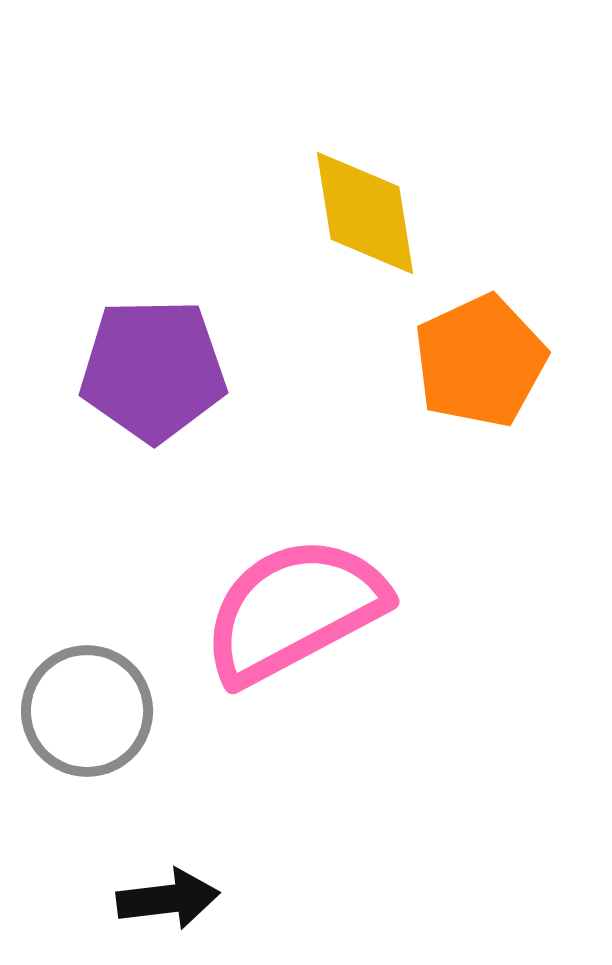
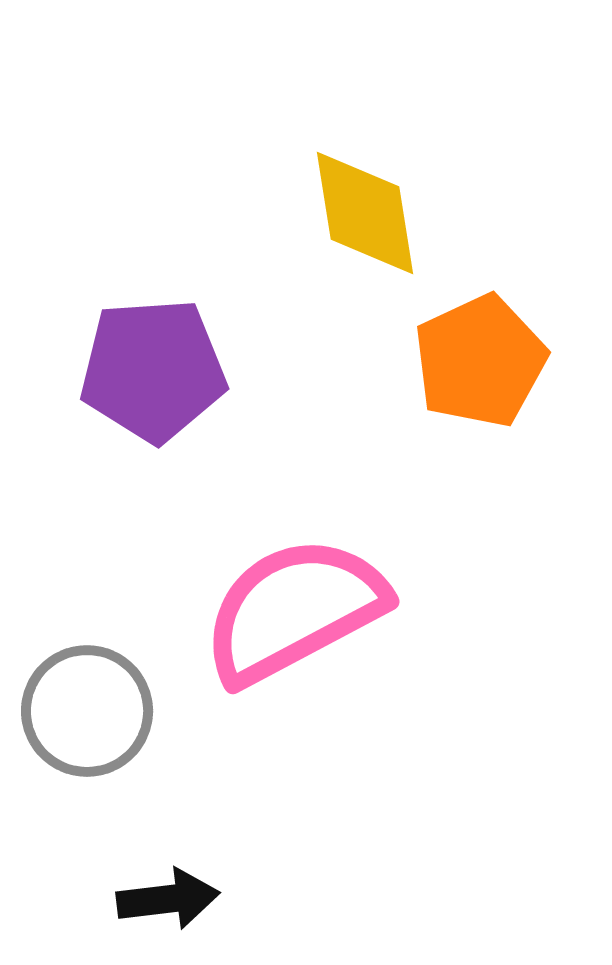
purple pentagon: rotated 3 degrees counterclockwise
